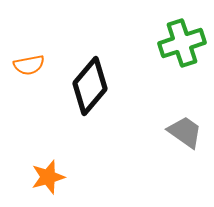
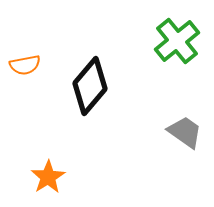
green cross: moved 5 px left, 2 px up; rotated 21 degrees counterclockwise
orange semicircle: moved 4 px left
orange star: rotated 16 degrees counterclockwise
